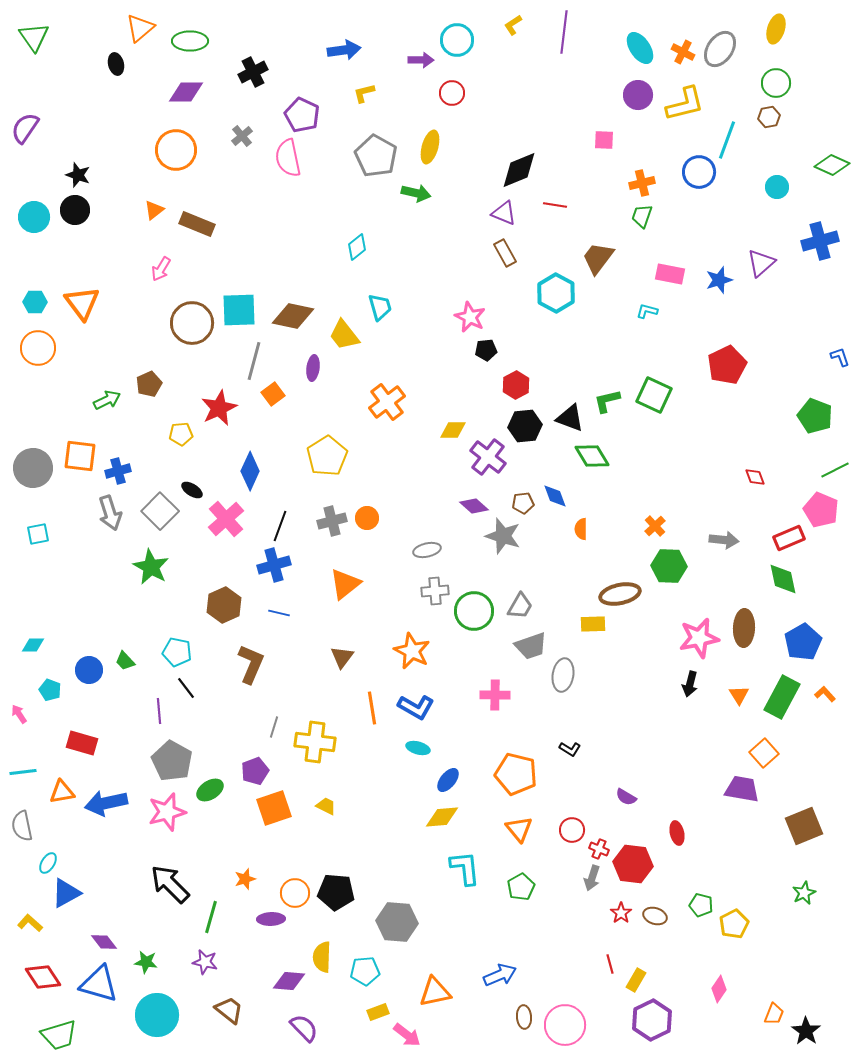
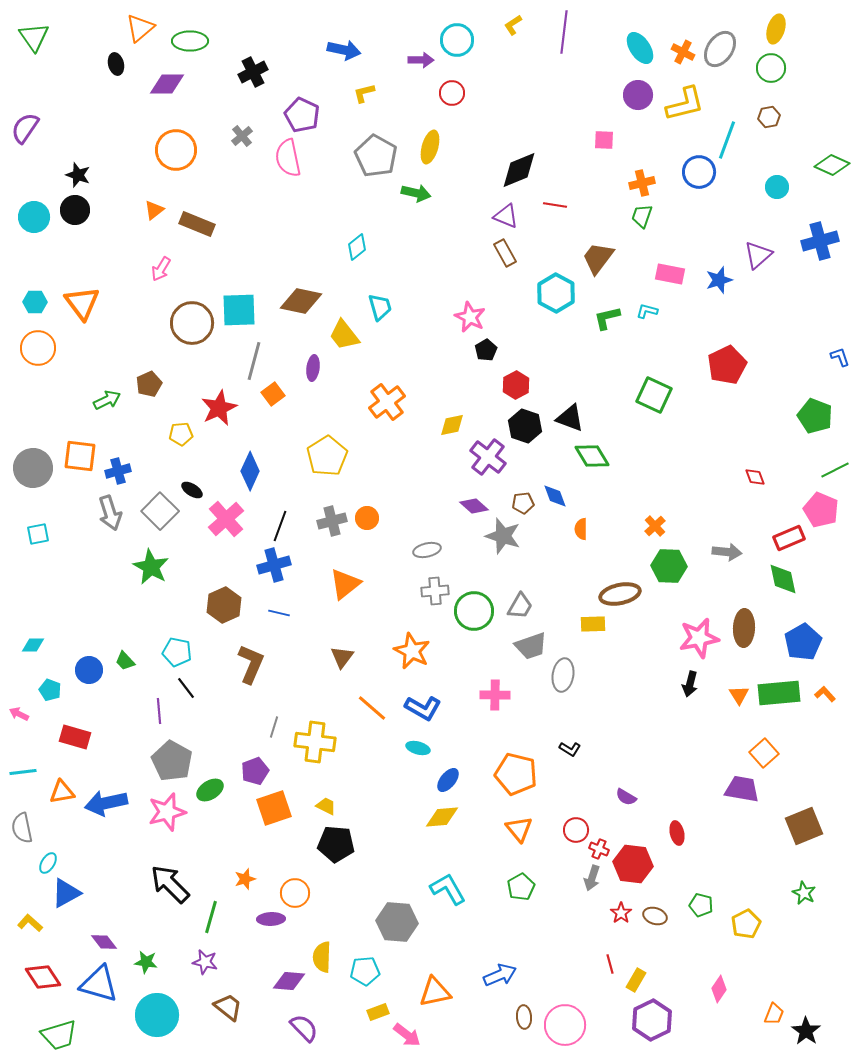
blue arrow at (344, 50): rotated 20 degrees clockwise
green circle at (776, 83): moved 5 px left, 15 px up
purple diamond at (186, 92): moved 19 px left, 8 px up
purple triangle at (504, 213): moved 2 px right, 3 px down
purple triangle at (761, 263): moved 3 px left, 8 px up
brown diamond at (293, 316): moved 8 px right, 15 px up
black pentagon at (486, 350): rotated 25 degrees counterclockwise
green L-shape at (607, 401): moved 83 px up
black hexagon at (525, 426): rotated 24 degrees clockwise
yellow diamond at (453, 430): moved 1 px left, 5 px up; rotated 12 degrees counterclockwise
gray arrow at (724, 540): moved 3 px right, 12 px down
green rectangle at (782, 697): moved 3 px left, 4 px up; rotated 57 degrees clockwise
blue L-shape at (416, 707): moved 7 px right, 1 px down
orange line at (372, 708): rotated 40 degrees counterclockwise
pink arrow at (19, 714): rotated 30 degrees counterclockwise
red rectangle at (82, 743): moved 7 px left, 6 px up
gray semicircle at (22, 826): moved 2 px down
red circle at (572, 830): moved 4 px right
cyan L-shape at (465, 868): moved 17 px left, 21 px down; rotated 24 degrees counterclockwise
black pentagon at (336, 892): moved 48 px up
green star at (804, 893): rotated 20 degrees counterclockwise
yellow pentagon at (734, 924): moved 12 px right
brown trapezoid at (229, 1010): moved 1 px left, 3 px up
